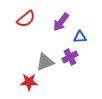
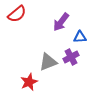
red semicircle: moved 9 px left, 5 px up
purple cross: moved 1 px right
gray triangle: moved 3 px right
red star: rotated 24 degrees counterclockwise
